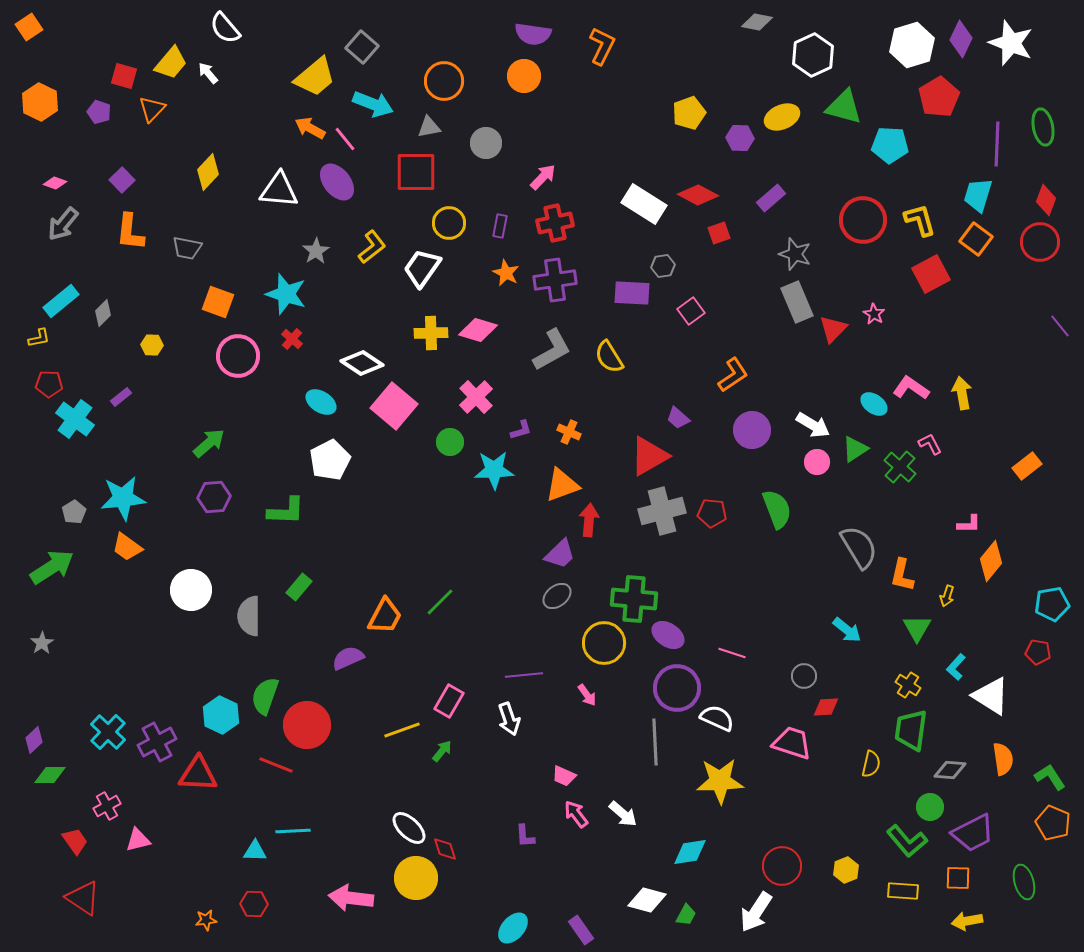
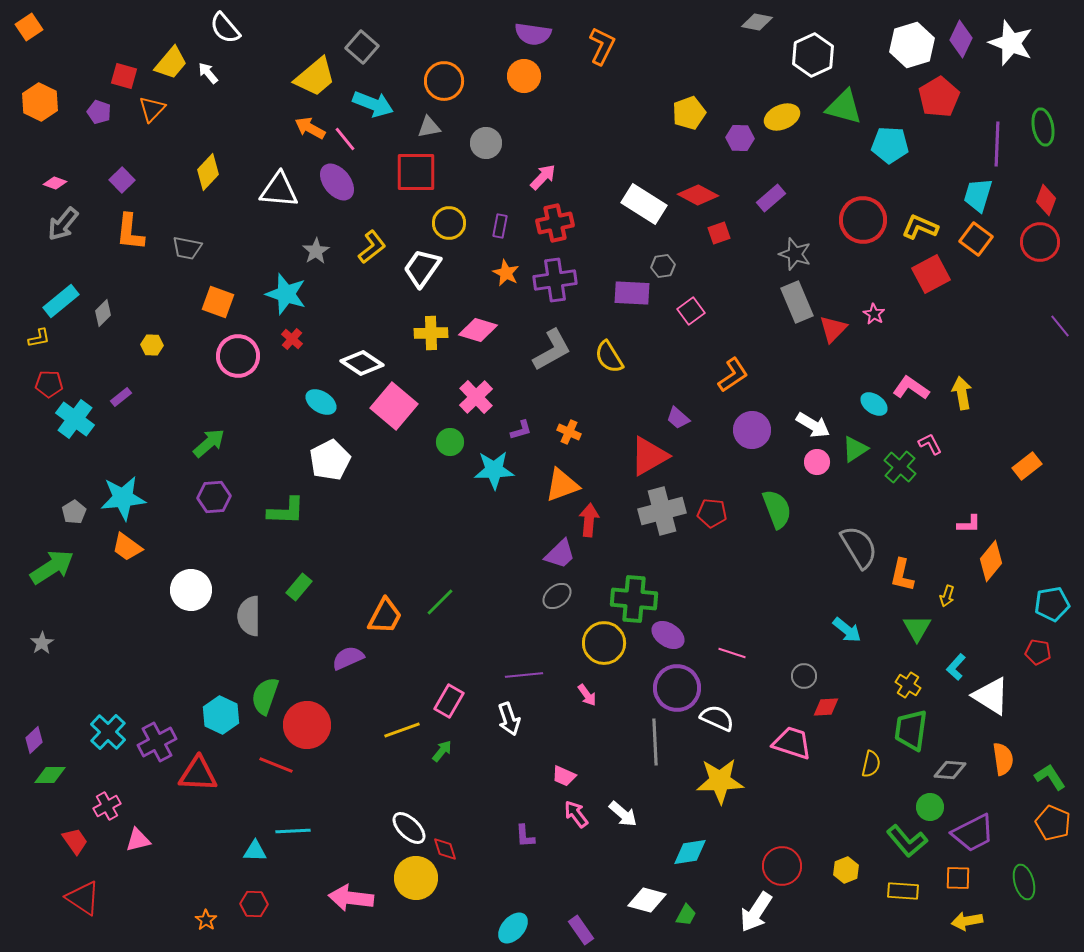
yellow L-shape at (920, 220): moved 7 px down; rotated 51 degrees counterclockwise
orange star at (206, 920): rotated 30 degrees counterclockwise
